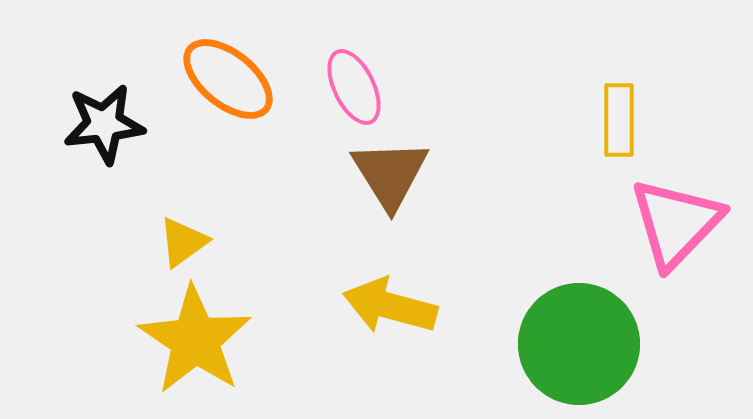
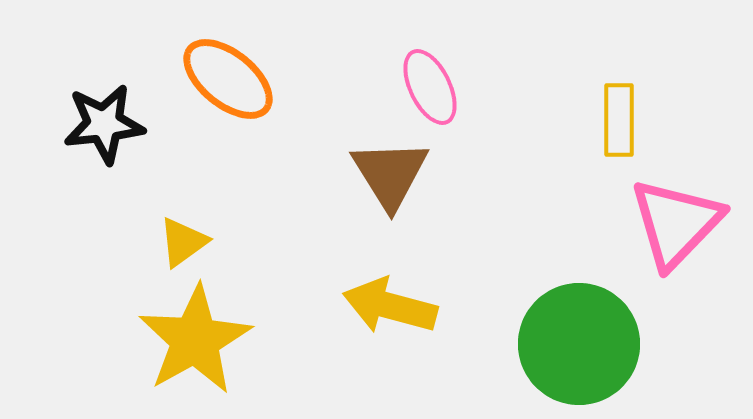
pink ellipse: moved 76 px right
yellow star: rotated 9 degrees clockwise
